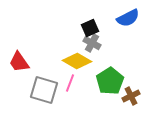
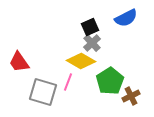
blue semicircle: moved 2 px left
black square: moved 1 px up
gray cross: rotated 18 degrees clockwise
yellow diamond: moved 4 px right
pink line: moved 2 px left, 1 px up
gray square: moved 1 px left, 2 px down
